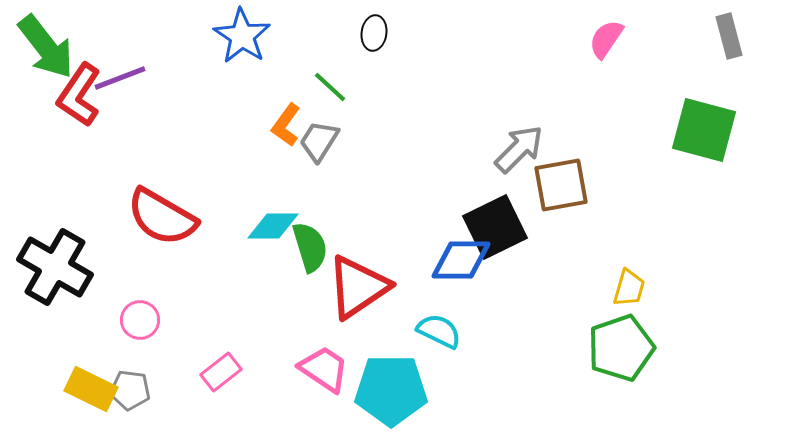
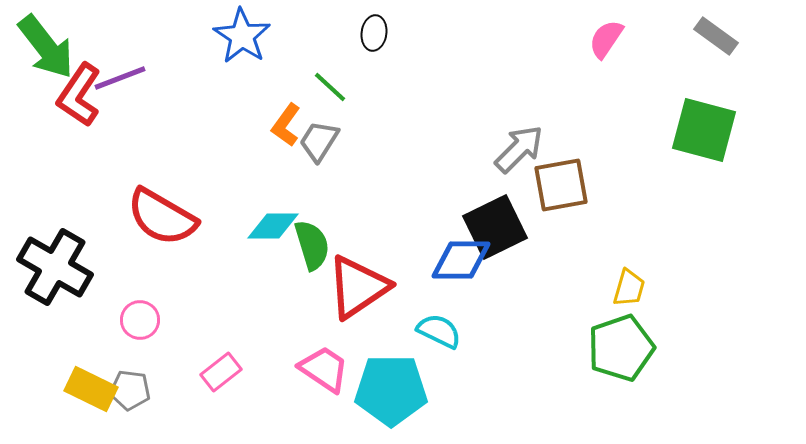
gray rectangle: moved 13 px left; rotated 39 degrees counterclockwise
green semicircle: moved 2 px right, 2 px up
